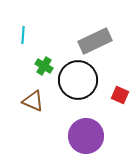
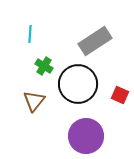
cyan line: moved 7 px right, 1 px up
gray rectangle: rotated 8 degrees counterclockwise
black circle: moved 4 px down
brown triangle: moved 1 px right; rotated 45 degrees clockwise
